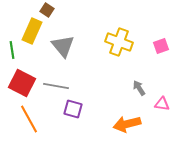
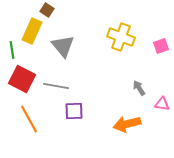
yellow cross: moved 2 px right, 5 px up
red square: moved 4 px up
purple square: moved 1 px right, 2 px down; rotated 18 degrees counterclockwise
